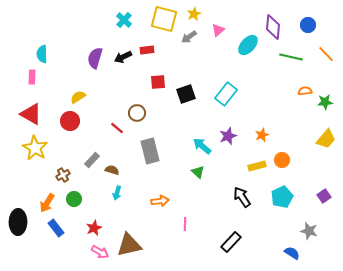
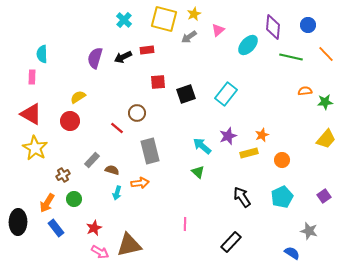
yellow rectangle at (257, 166): moved 8 px left, 13 px up
orange arrow at (160, 201): moved 20 px left, 18 px up
